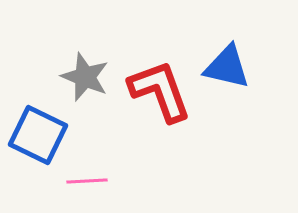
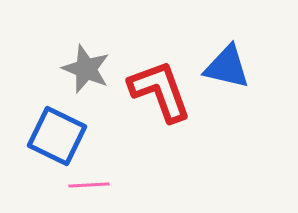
gray star: moved 1 px right, 8 px up
blue square: moved 19 px right, 1 px down
pink line: moved 2 px right, 4 px down
